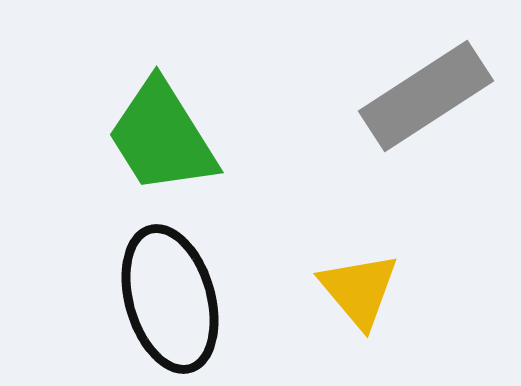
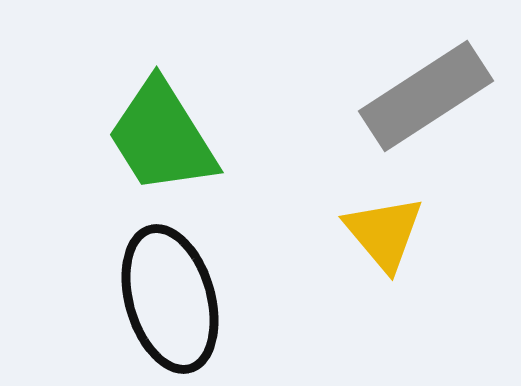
yellow triangle: moved 25 px right, 57 px up
